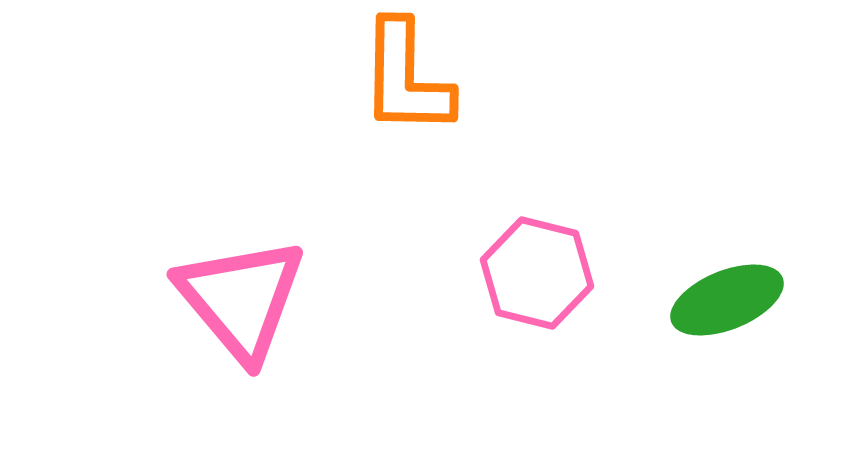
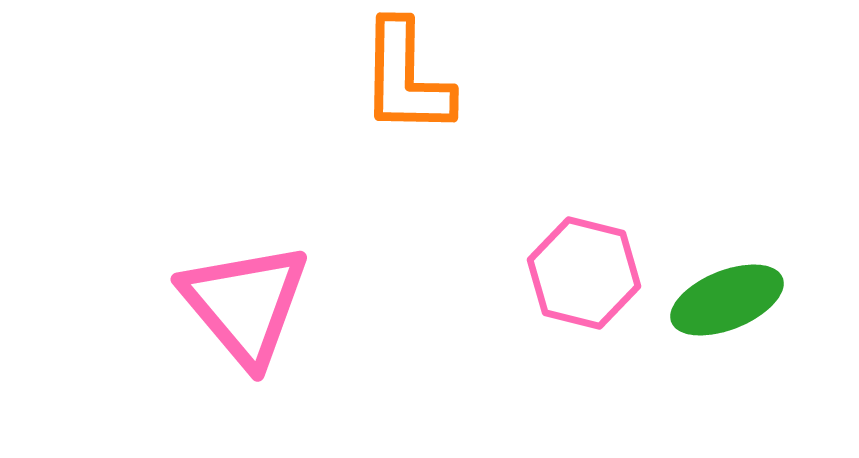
pink hexagon: moved 47 px right
pink triangle: moved 4 px right, 5 px down
